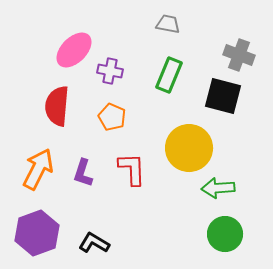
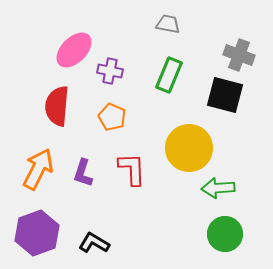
black square: moved 2 px right, 1 px up
